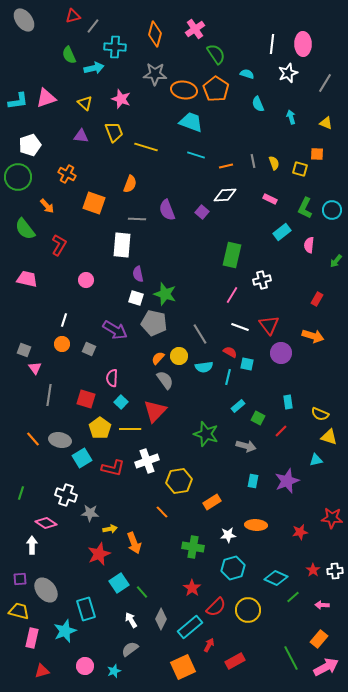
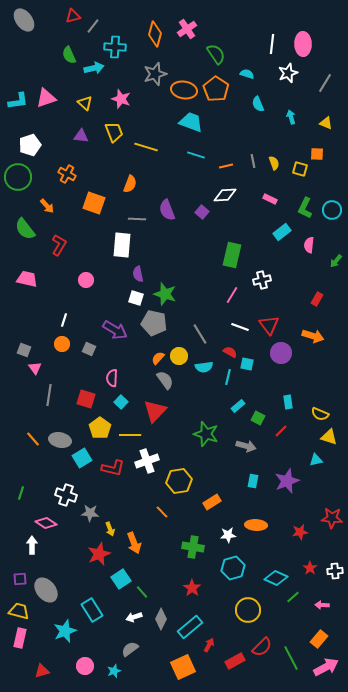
pink cross at (195, 29): moved 8 px left
gray star at (155, 74): rotated 20 degrees counterclockwise
yellow line at (130, 429): moved 6 px down
yellow arrow at (110, 529): rotated 80 degrees clockwise
red star at (313, 570): moved 3 px left, 2 px up
cyan square at (119, 583): moved 2 px right, 4 px up
red semicircle at (216, 607): moved 46 px right, 40 px down
cyan rectangle at (86, 609): moved 6 px right, 1 px down; rotated 15 degrees counterclockwise
white arrow at (131, 620): moved 3 px right, 3 px up; rotated 77 degrees counterclockwise
pink rectangle at (32, 638): moved 12 px left
